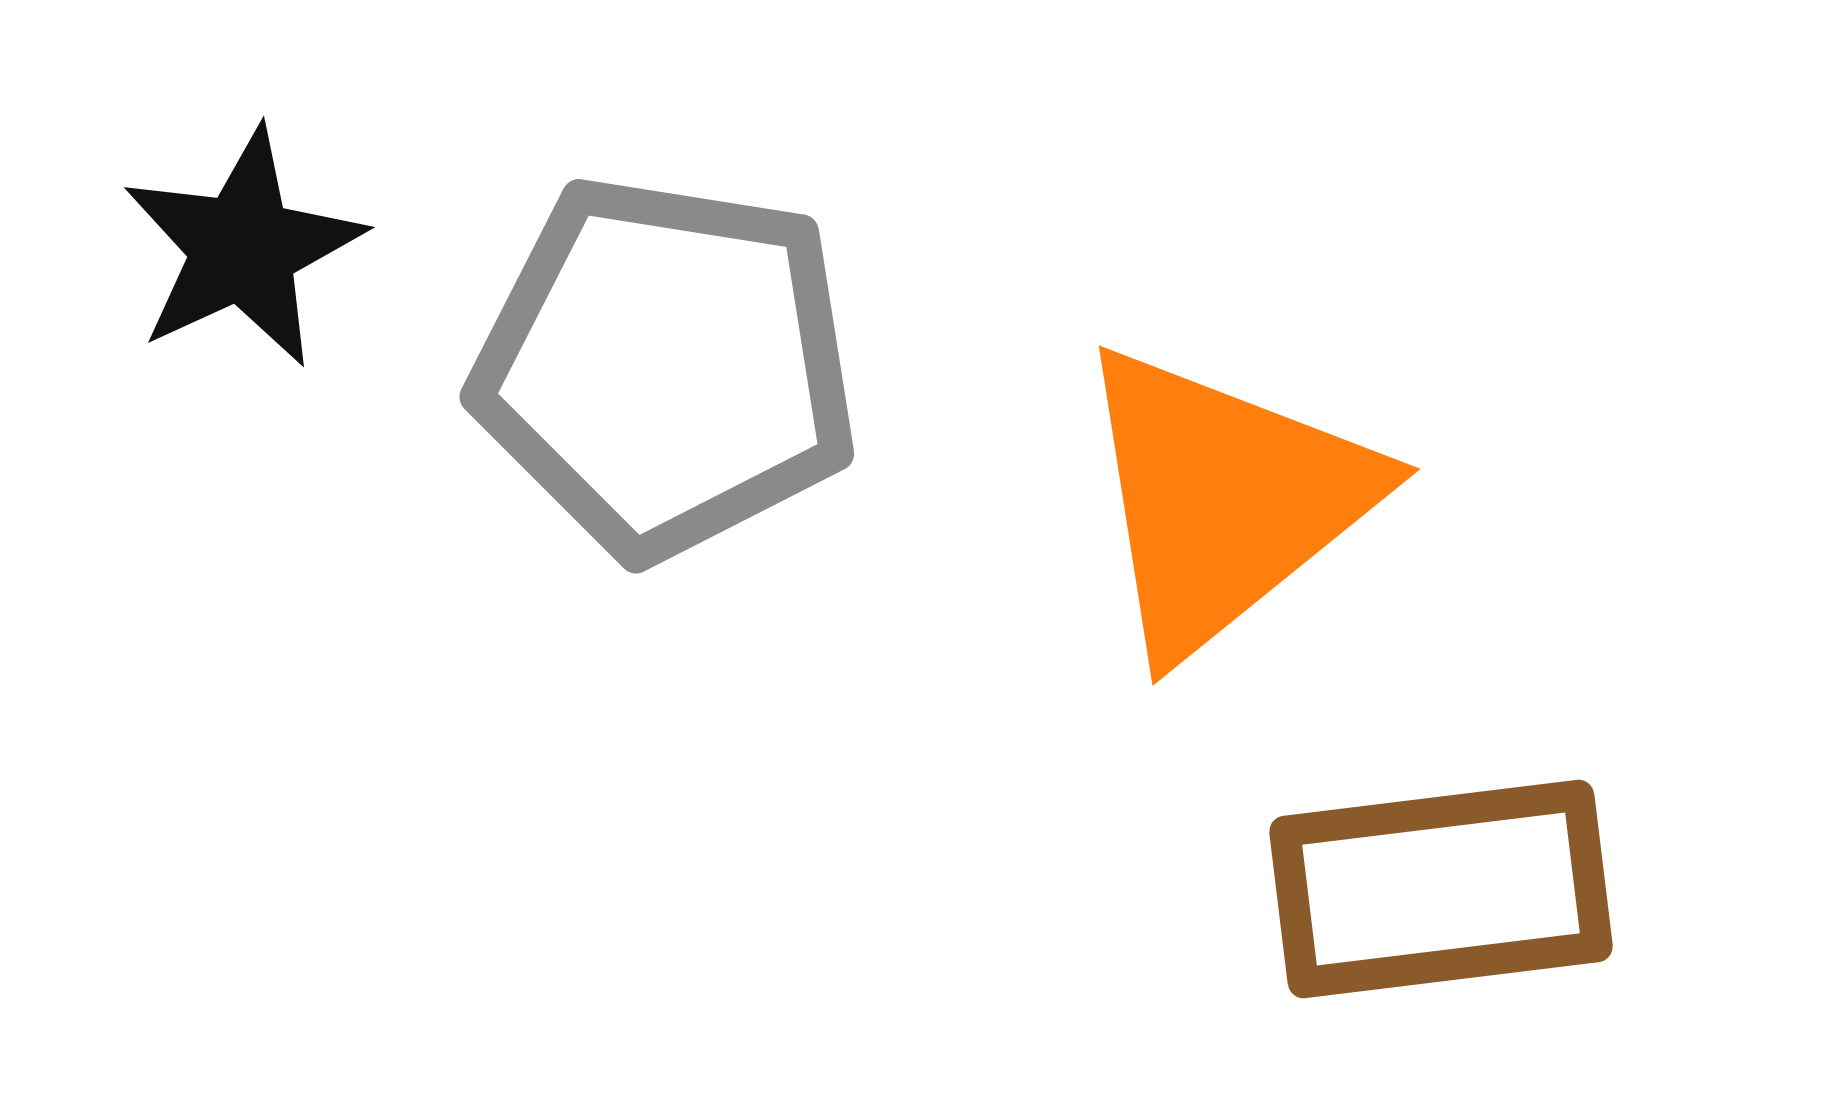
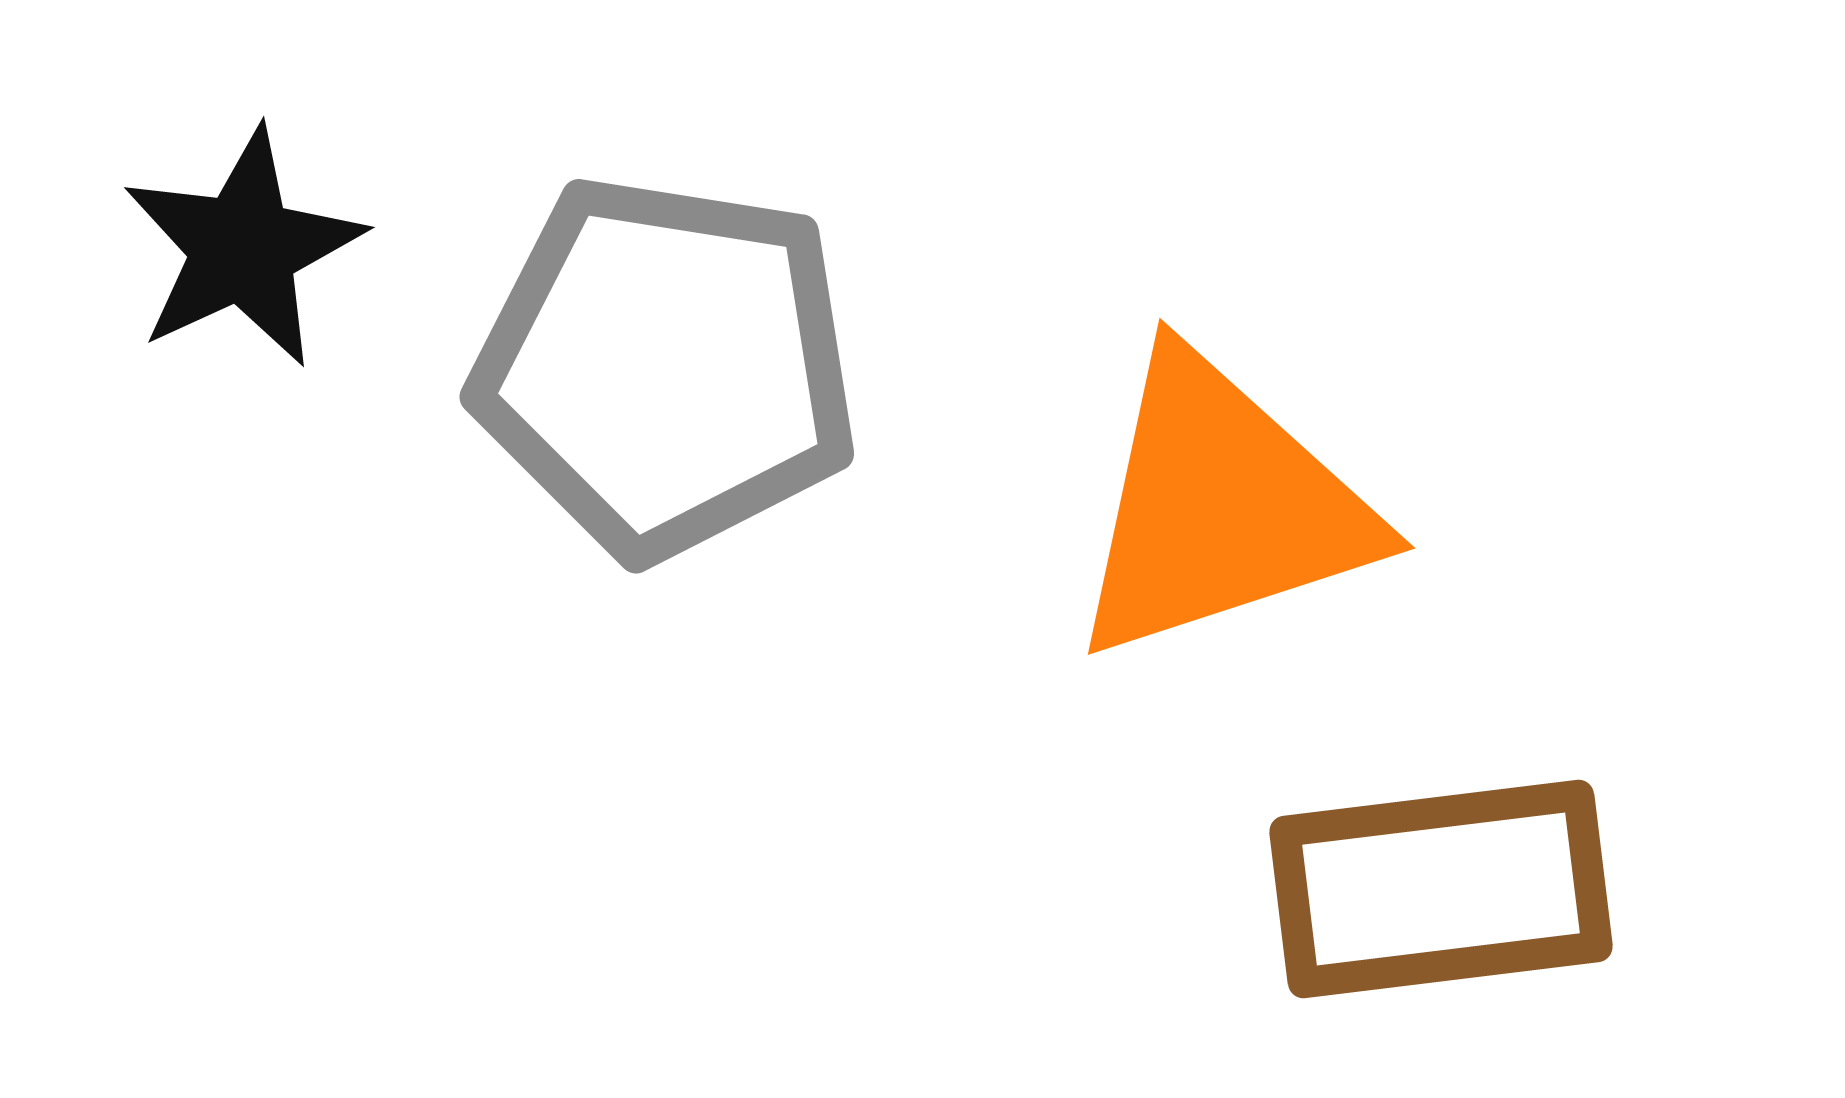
orange triangle: moved 3 px left, 7 px down; rotated 21 degrees clockwise
